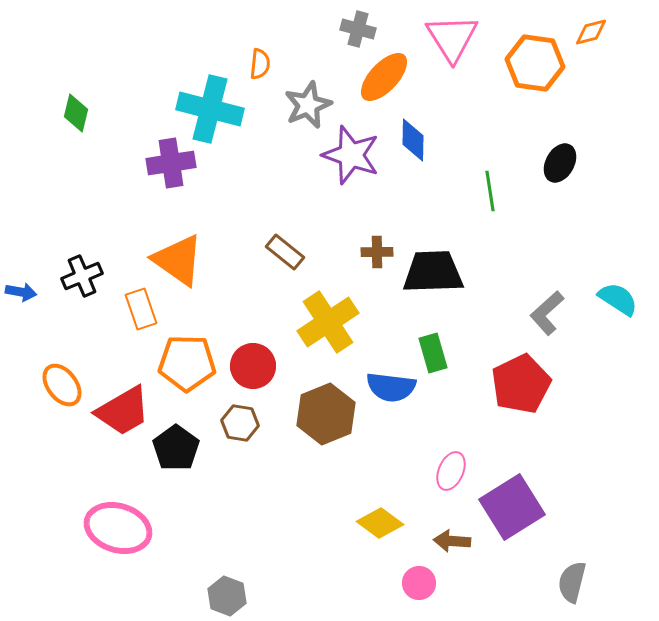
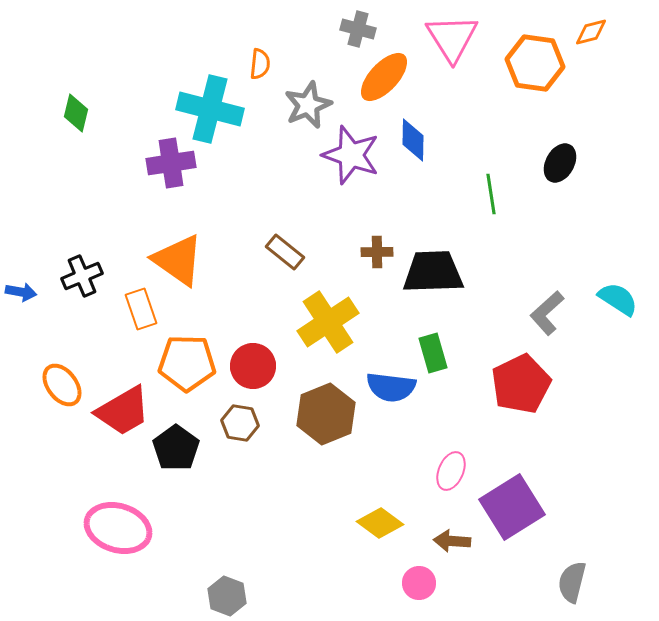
green line at (490, 191): moved 1 px right, 3 px down
